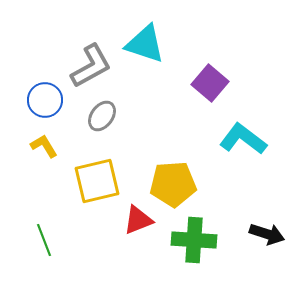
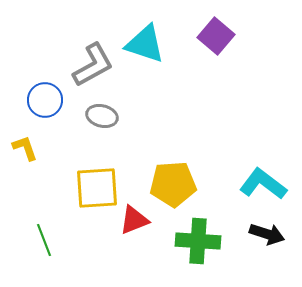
gray L-shape: moved 2 px right, 1 px up
purple square: moved 6 px right, 47 px up
gray ellipse: rotated 68 degrees clockwise
cyan L-shape: moved 20 px right, 45 px down
yellow L-shape: moved 19 px left, 2 px down; rotated 12 degrees clockwise
yellow square: moved 7 px down; rotated 9 degrees clockwise
red triangle: moved 4 px left
green cross: moved 4 px right, 1 px down
